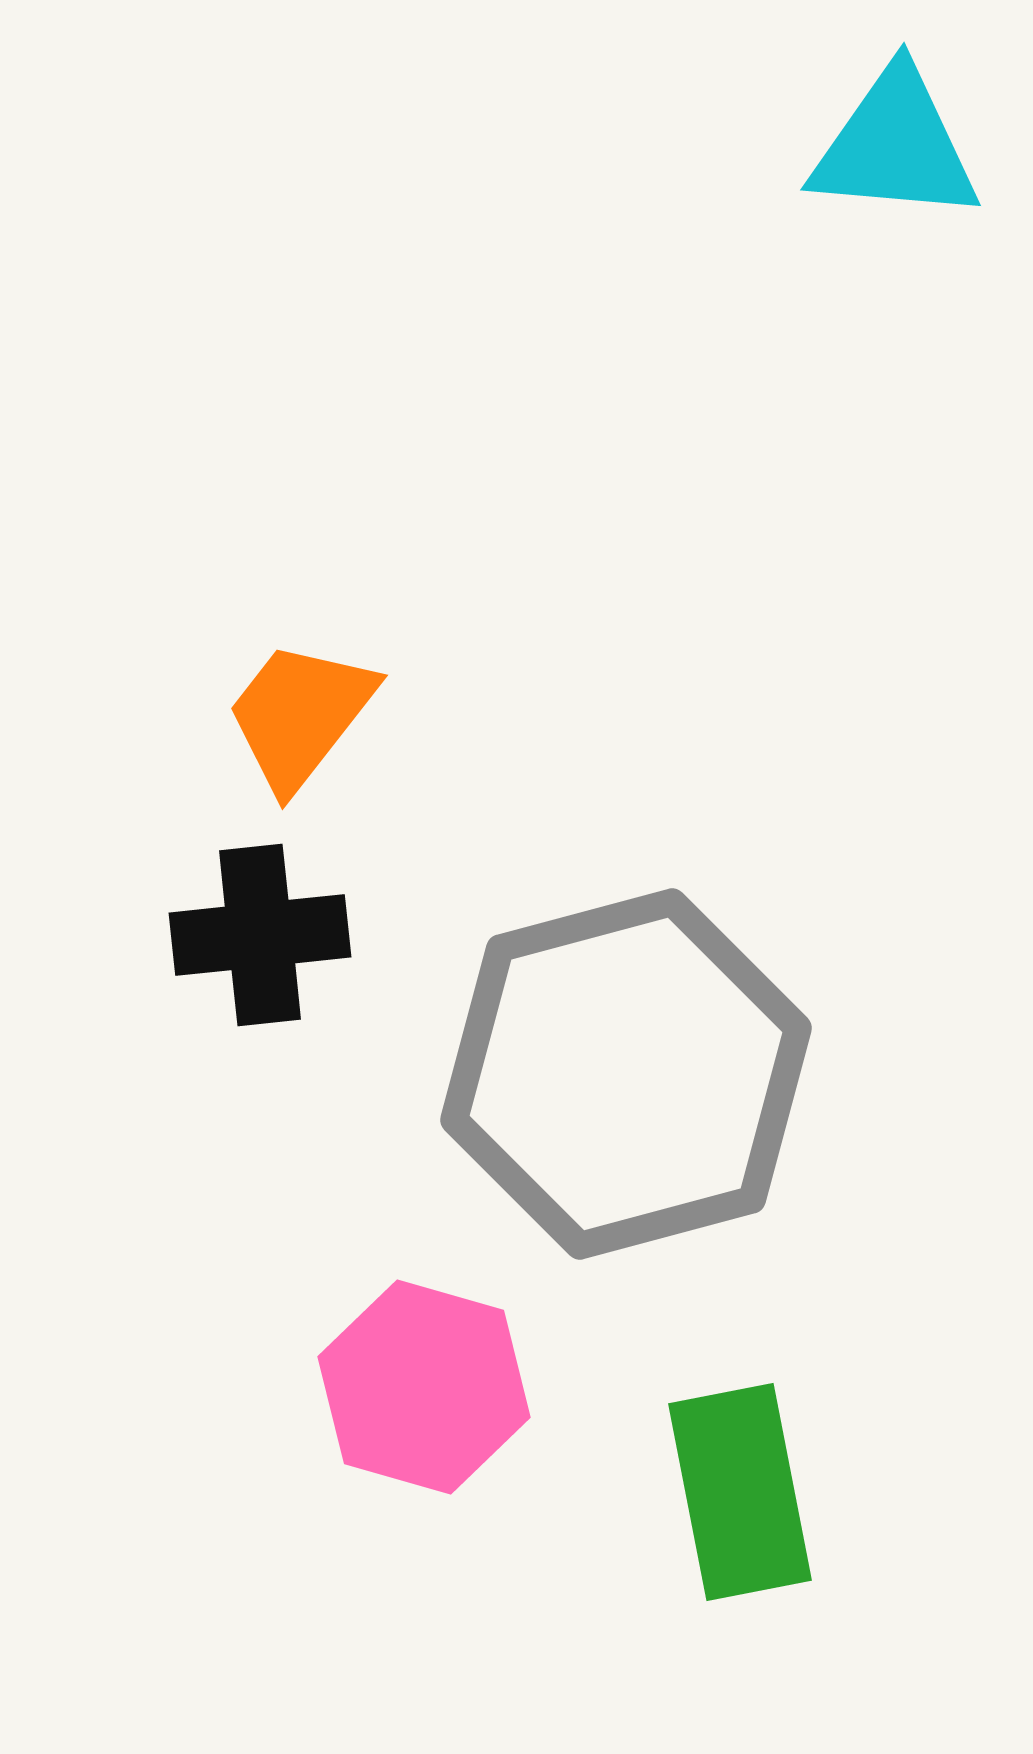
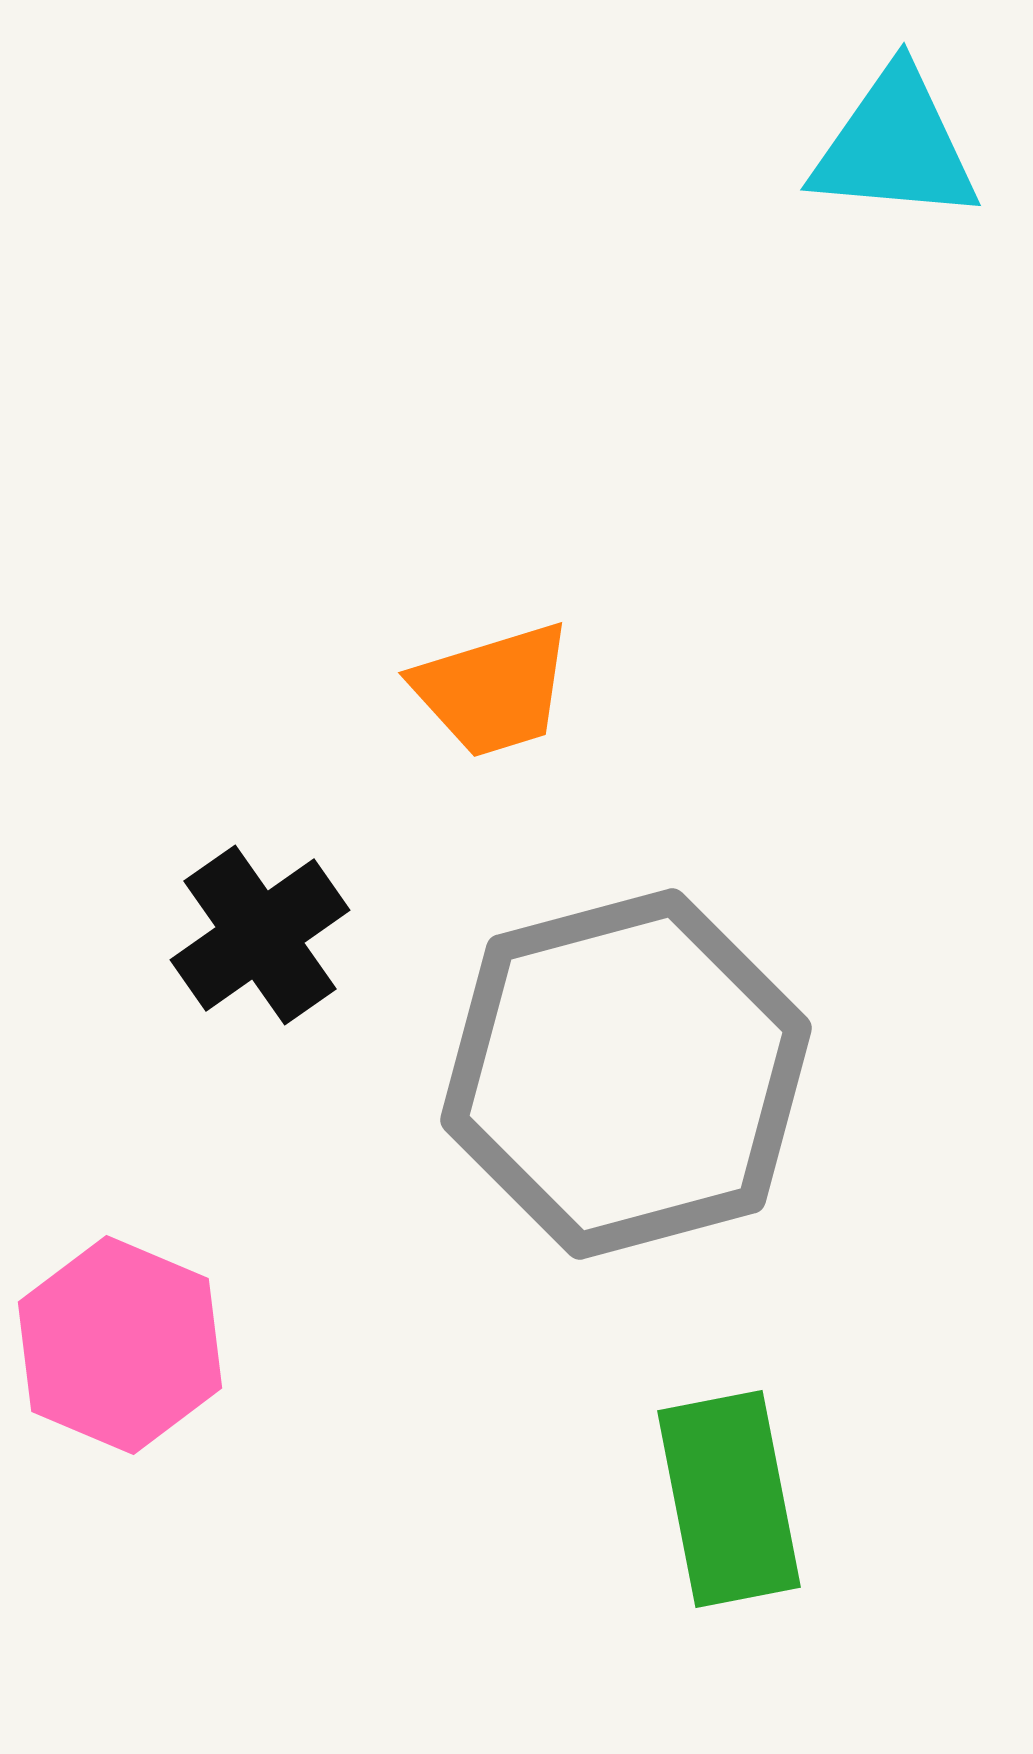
orange trapezoid: moved 193 px right, 25 px up; rotated 145 degrees counterclockwise
black cross: rotated 29 degrees counterclockwise
pink hexagon: moved 304 px left, 42 px up; rotated 7 degrees clockwise
green rectangle: moved 11 px left, 7 px down
